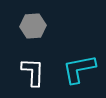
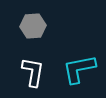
white L-shape: rotated 8 degrees clockwise
